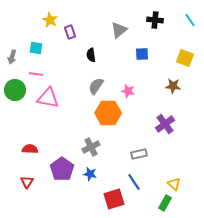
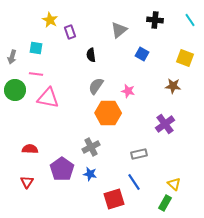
blue square: rotated 32 degrees clockwise
